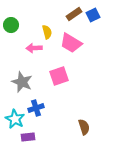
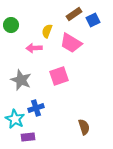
blue square: moved 5 px down
yellow semicircle: moved 1 px up; rotated 144 degrees counterclockwise
gray star: moved 1 px left, 2 px up
